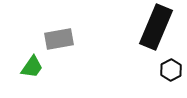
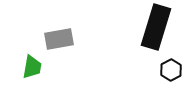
black rectangle: rotated 6 degrees counterclockwise
green trapezoid: rotated 25 degrees counterclockwise
